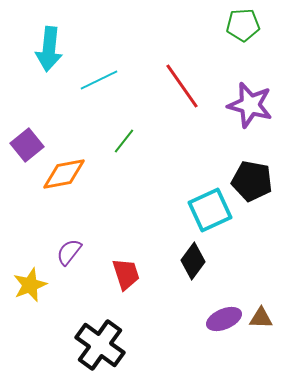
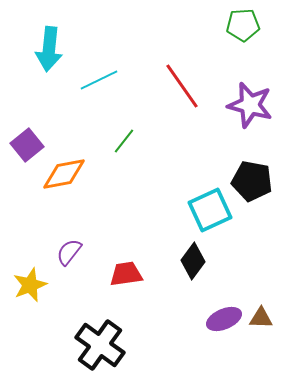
red trapezoid: rotated 80 degrees counterclockwise
